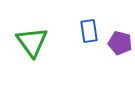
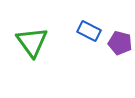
blue rectangle: rotated 55 degrees counterclockwise
